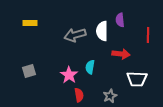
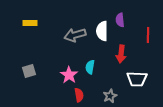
red arrow: rotated 90 degrees clockwise
